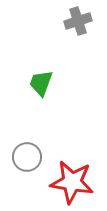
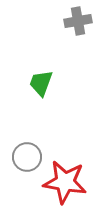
gray cross: rotated 8 degrees clockwise
red star: moved 7 px left
